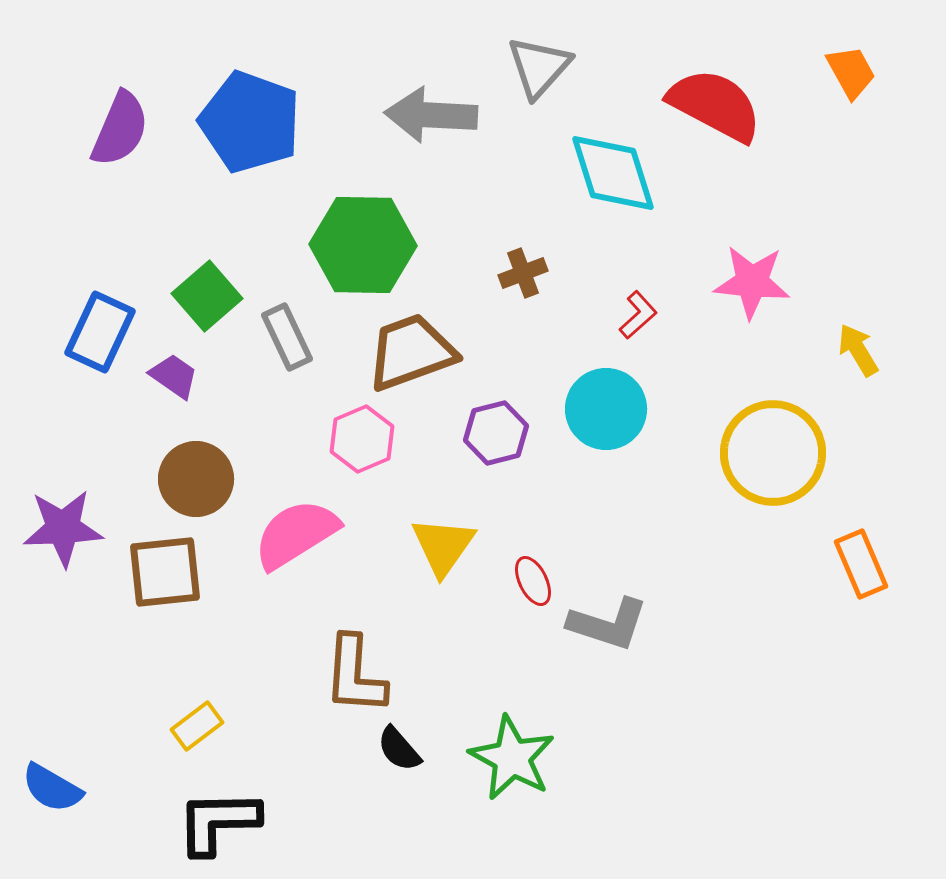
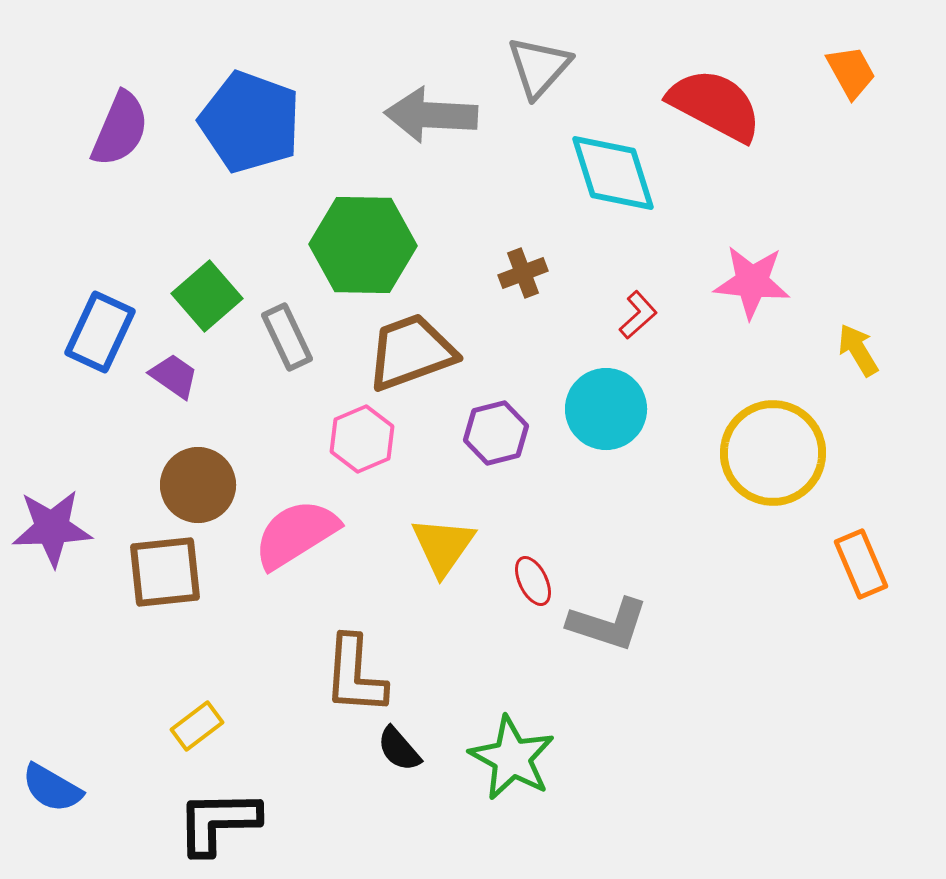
brown circle: moved 2 px right, 6 px down
purple star: moved 11 px left
